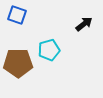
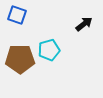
brown pentagon: moved 2 px right, 4 px up
